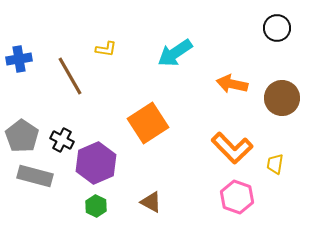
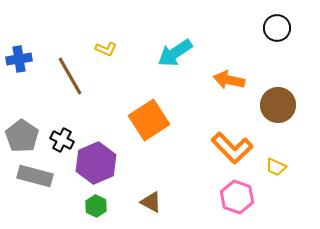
yellow L-shape: rotated 15 degrees clockwise
orange arrow: moved 3 px left, 4 px up
brown circle: moved 4 px left, 7 px down
orange square: moved 1 px right, 3 px up
yellow trapezoid: moved 1 px right, 3 px down; rotated 75 degrees counterclockwise
